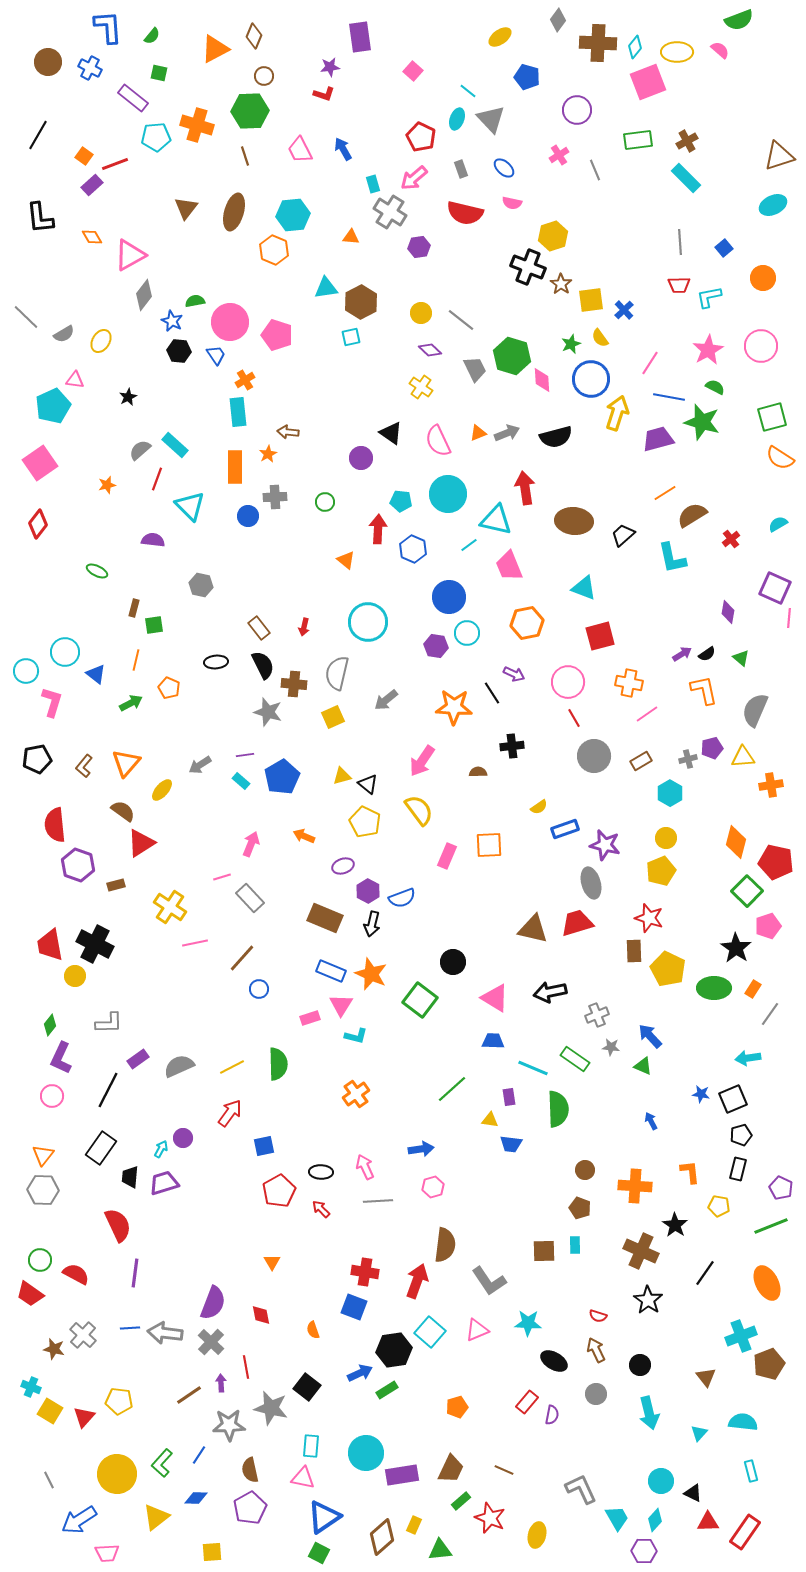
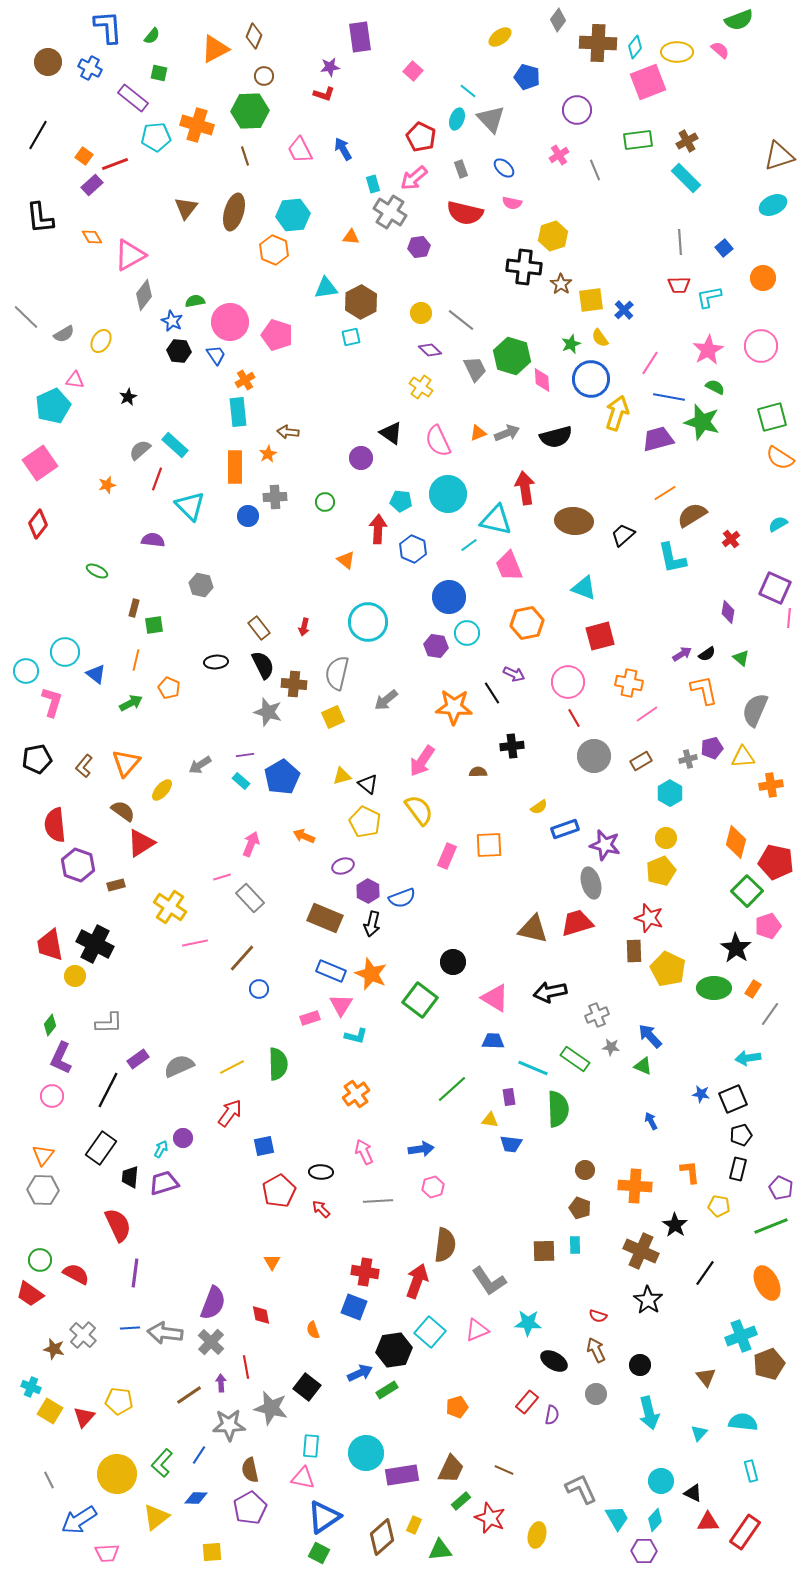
black cross at (528, 267): moved 4 px left; rotated 16 degrees counterclockwise
pink arrow at (365, 1167): moved 1 px left, 15 px up
